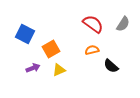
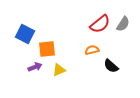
red semicircle: moved 7 px right; rotated 105 degrees clockwise
orange square: moved 4 px left; rotated 24 degrees clockwise
purple arrow: moved 2 px right, 1 px up
